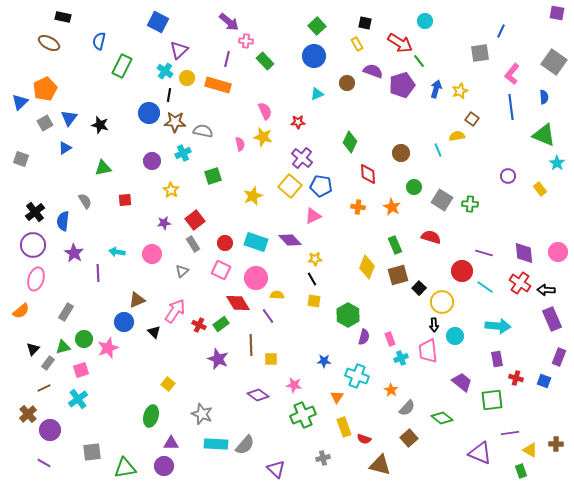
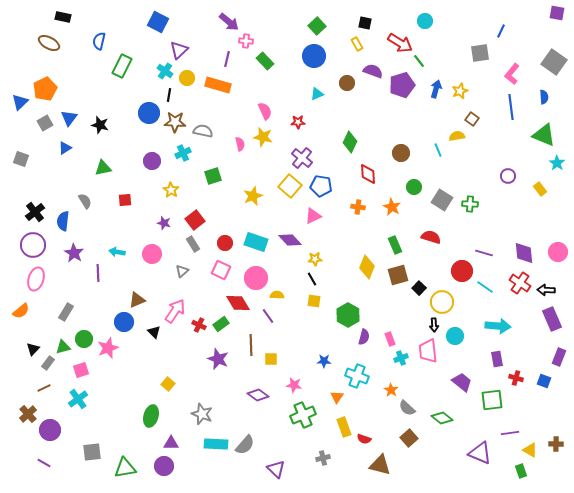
purple star at (164, 223): rotated 24 degrees clockwise
gray semicircle at (407, 408): rotated 90 degrees clockwise
